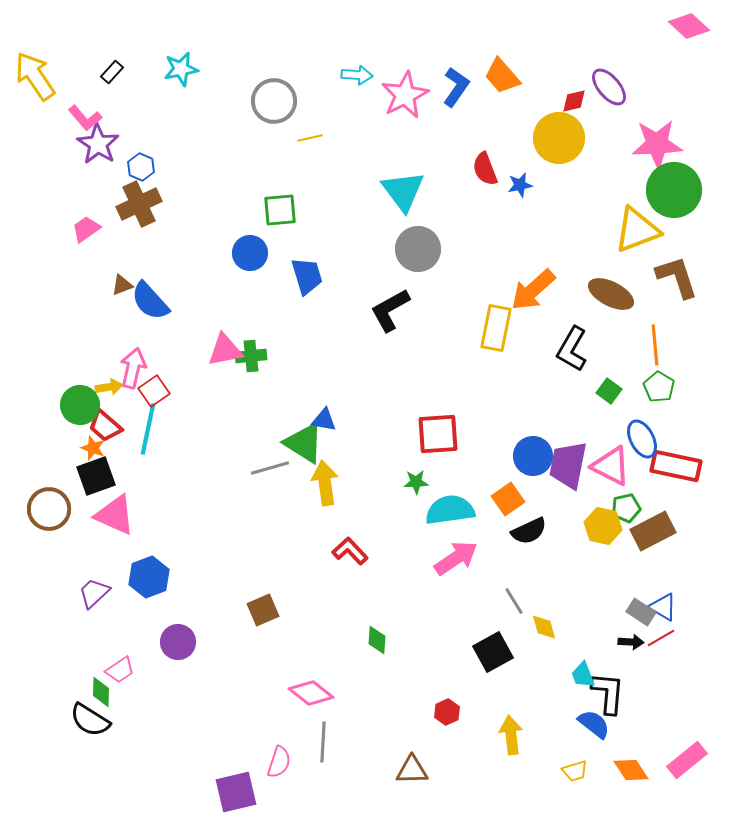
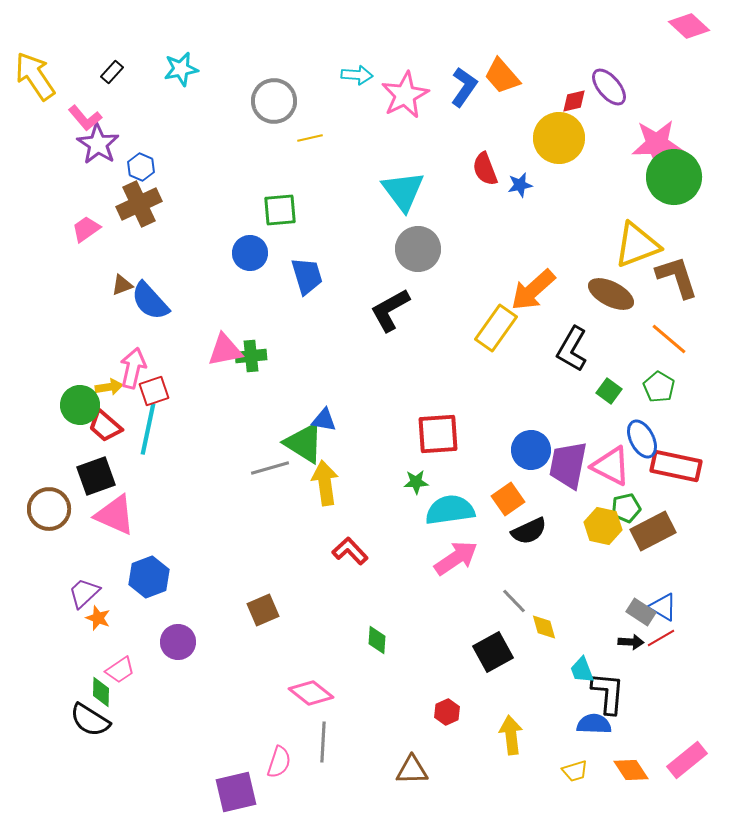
blue L-shape at (456, 87): moved 8 px right
green circle at (674, 190): moved 13 px up
yellow triangle at (637, 230): moved 15 px down
yellow rectangle at (496, 328): rotated 24 degrees clockwise
orange line at (655, 345): moved 14 px right, 6 px up; rotated 45 degrees counterclockwise
red square at (154, 391): rotated 16 degrees clockwise
orange star at (93, 448): moved 5 px right, 170 px down
blue circle at (533, 456): moved 2 px left, 6 px up
purple trapezoid at (94, 593): moved 10 px left
gray line at (514, 601): rotated 12 degrees counterclockwise
cyan trapezoid at (583, 675): moved 1 px left, 5 px up
blue semicircle at (594, 724): rotated 36 degrees counterclockwise
